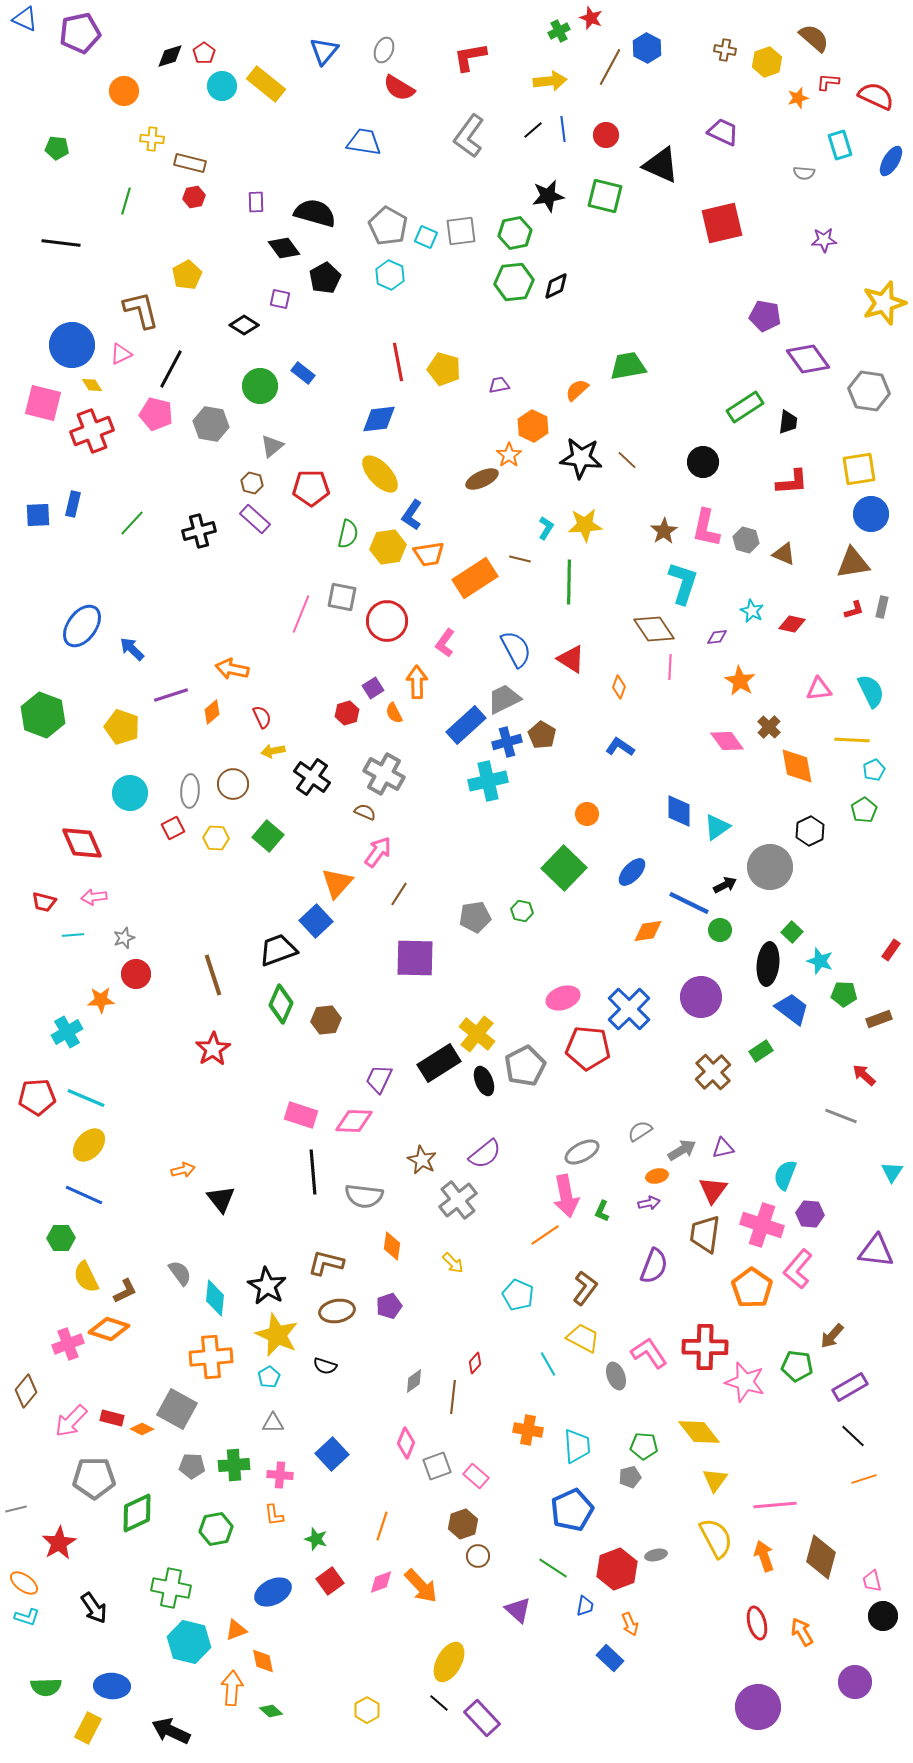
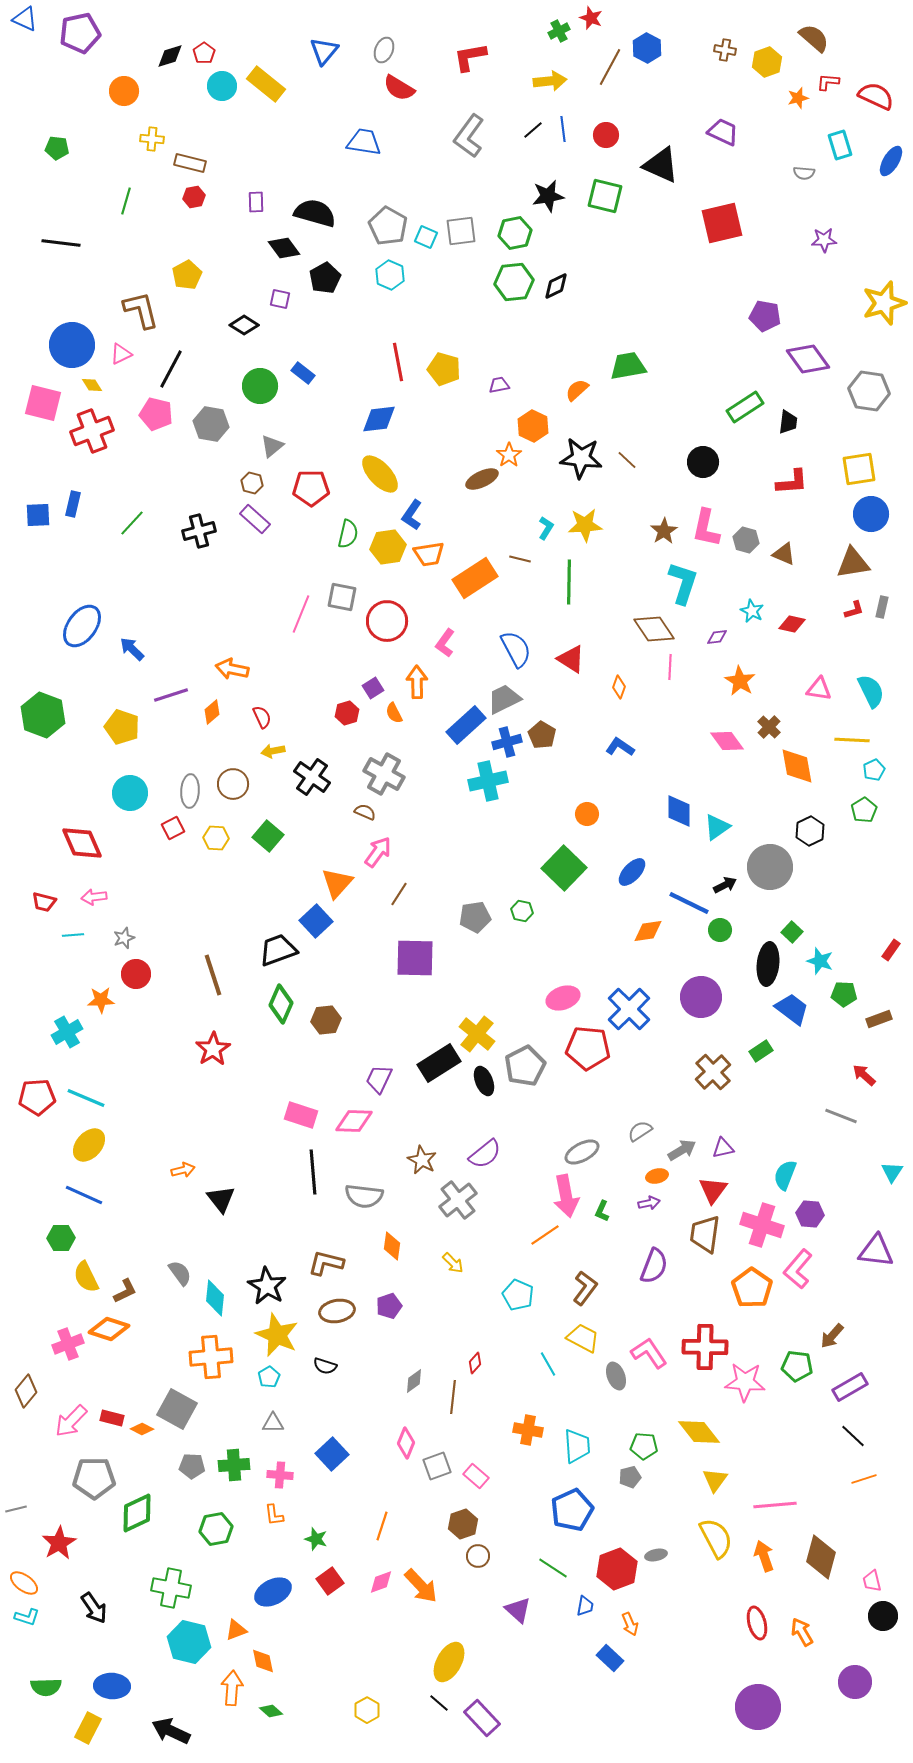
pink triangle at (819, 689): rotated 16 degrees clockwise
pink star at (745, 1382): rotated 12 degrees counterclockwise
